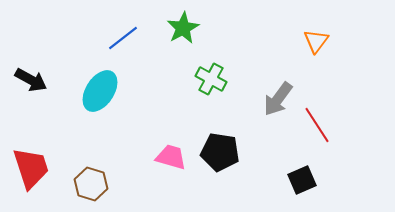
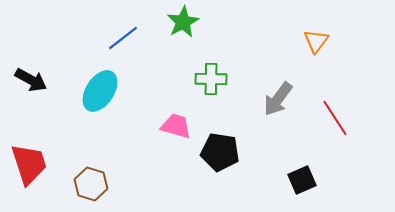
green star: moved 6 px up
green cross: rotated 28 degrees counterclockwise
red line: moved 18 px right, 7 px up
pink trapezoid: moved 5 px right, 31 px up
red trapezoid: moved 2 px left, 4 px up
